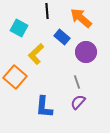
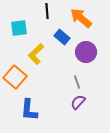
cyan square: rotated 36 degrees counterclockwise
blue L-shape: moved 15 px left, 3 px down
